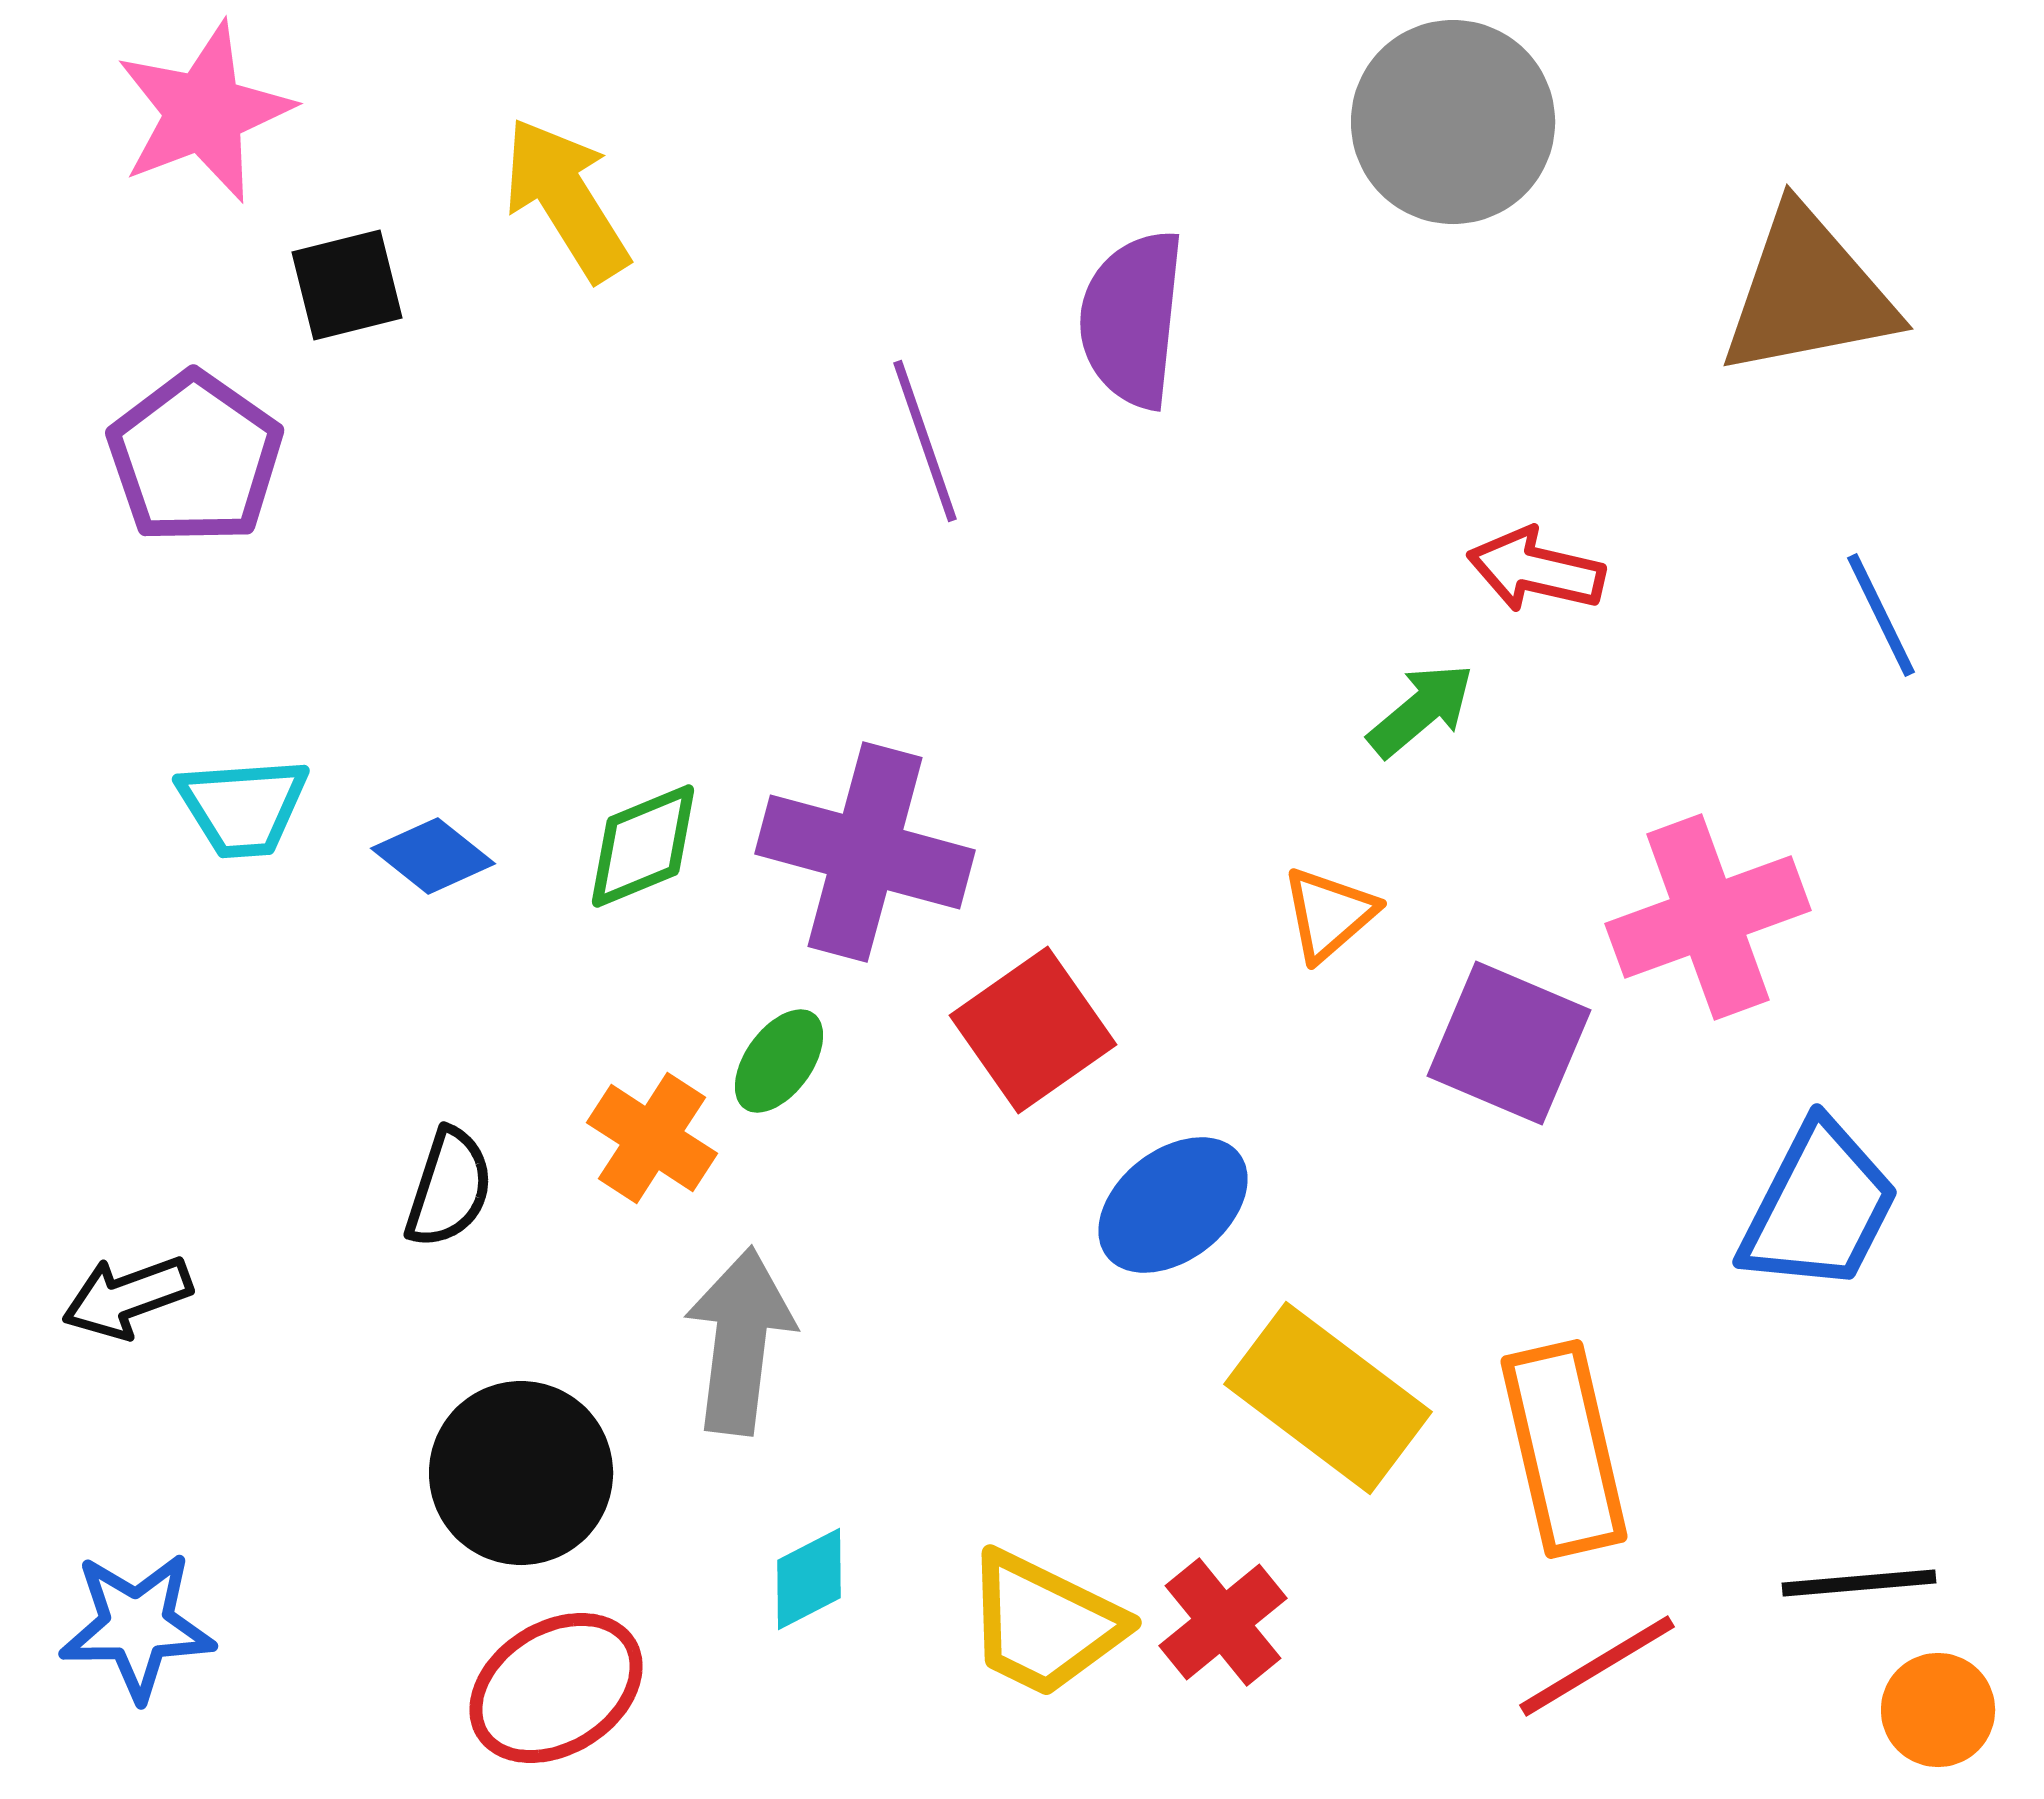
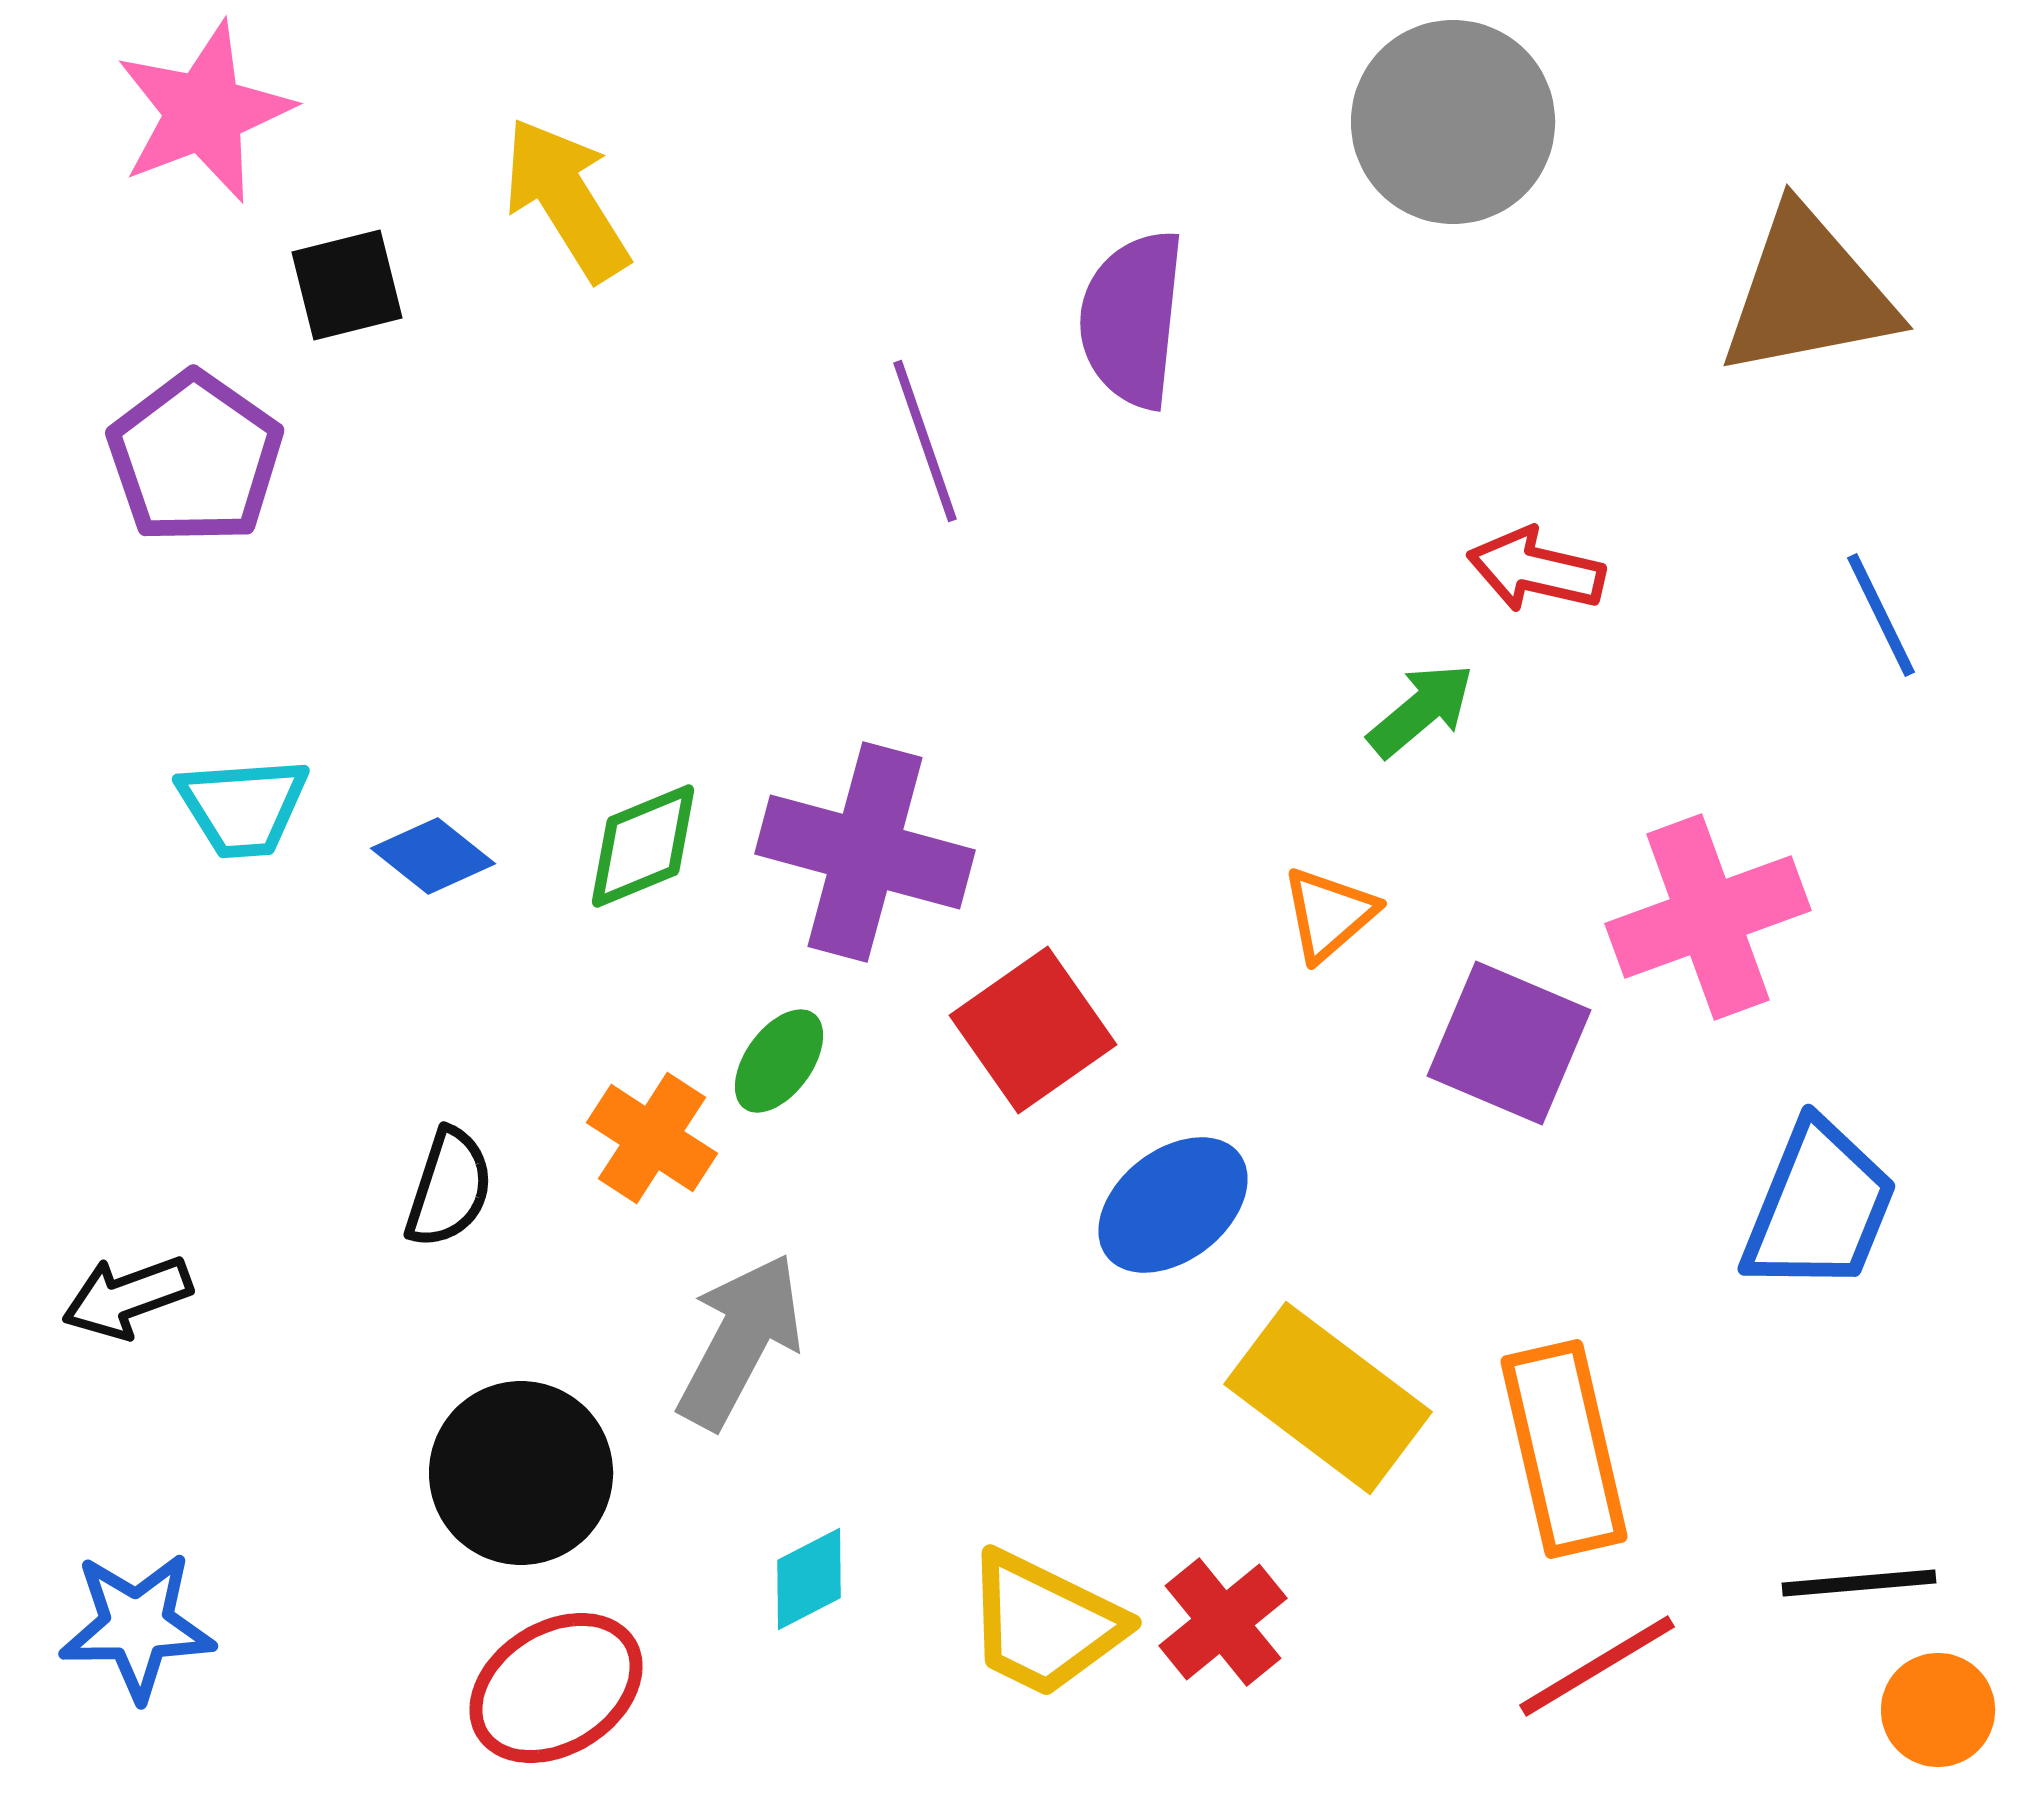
blue trapezoid: rotated 5 degrees counterclockwise
gray arrow: rotated 21 degrees clockwise
